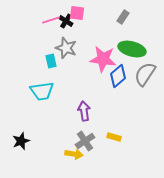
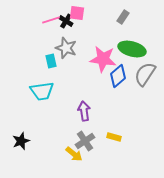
yellow arrow: rotated 30 degrees clockwise
